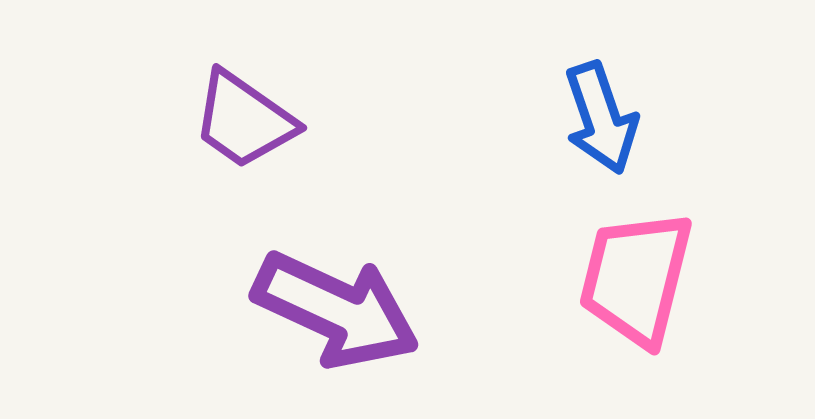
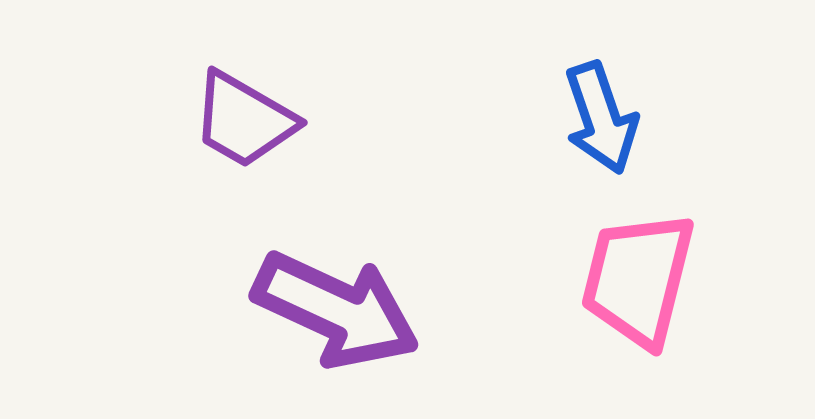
purple trapezoid: rotated 5 degrees counterclockwise
pink trapezoid: moved 2 px right, 1 px down
